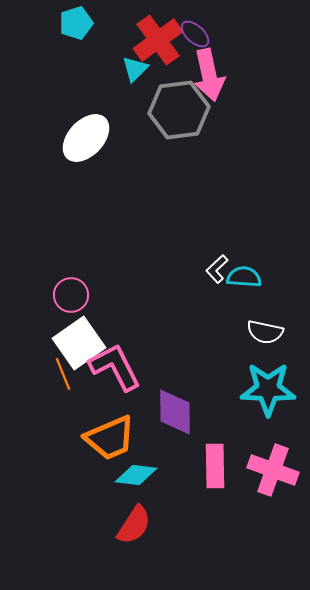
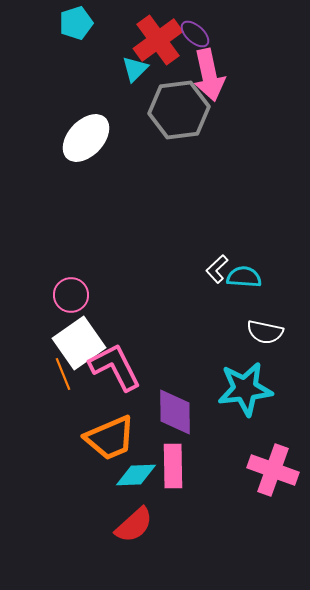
cyan star: moved 23 px left; rotated 8 degrees counterclockwise
pink rectangle: moved 42 px left
cyan diamond: rotated 9 degrees counterclockwise
red semicircle: rotated 15 degrees clockwise
